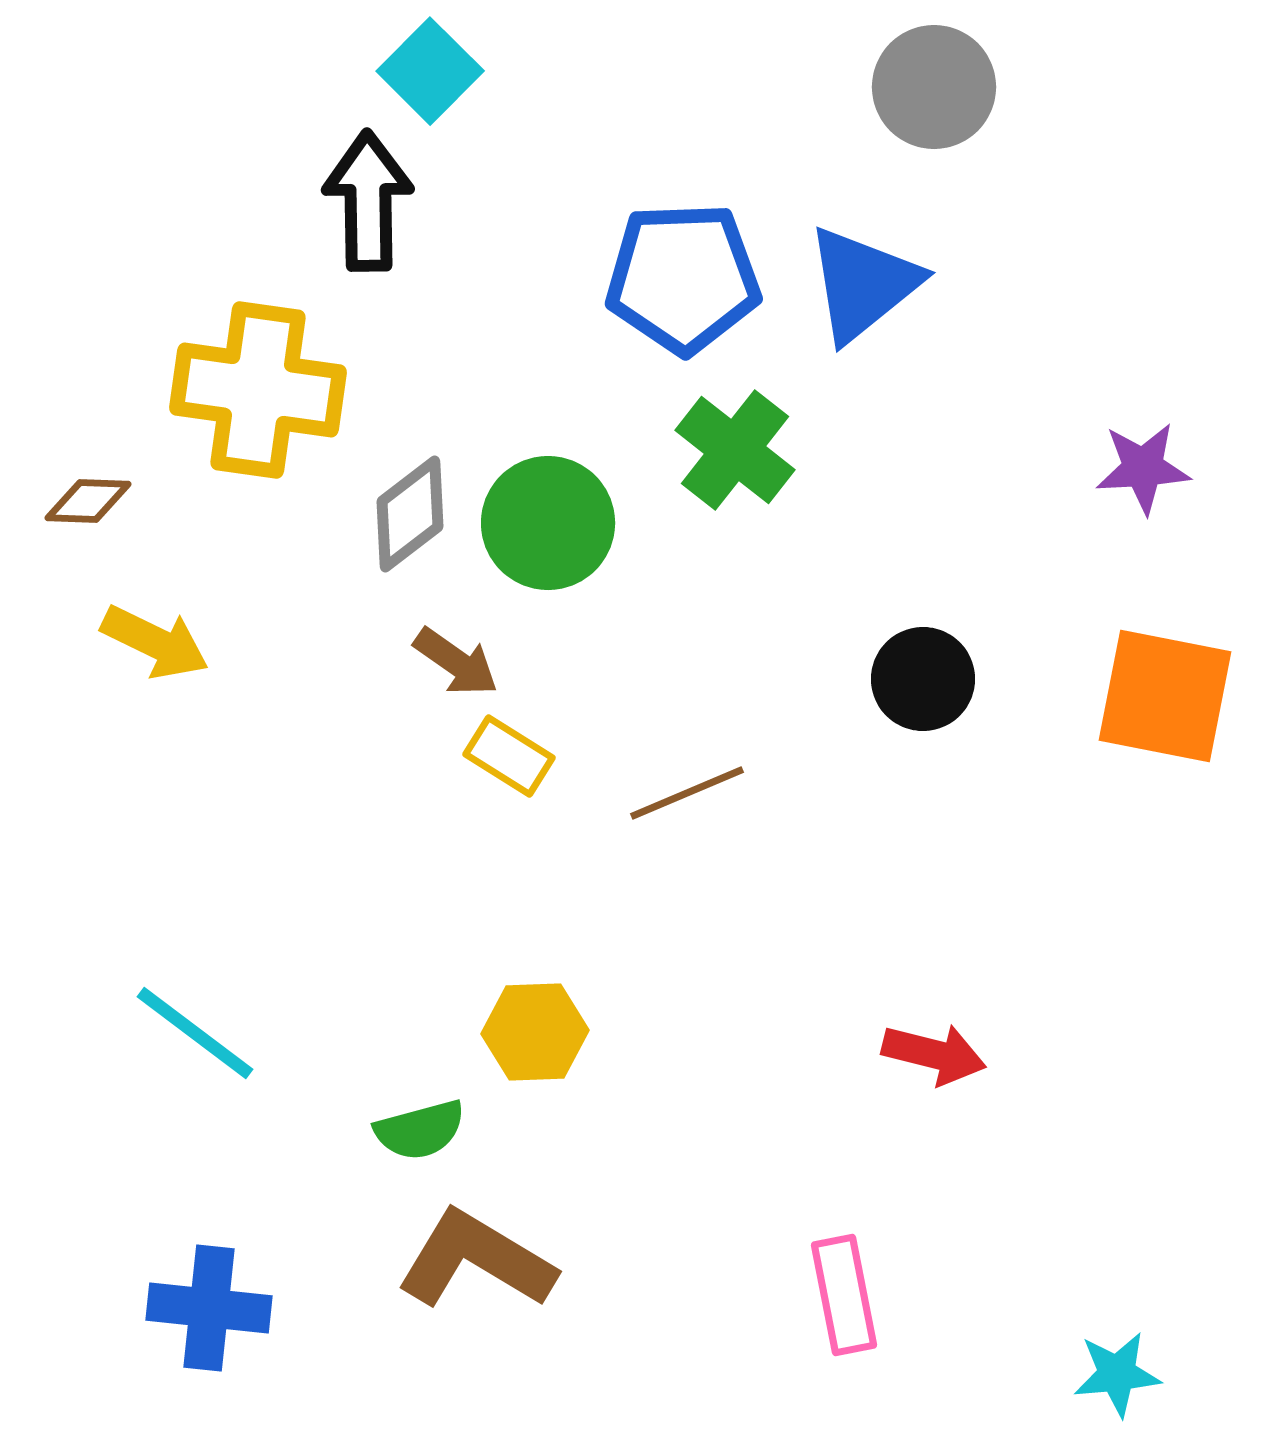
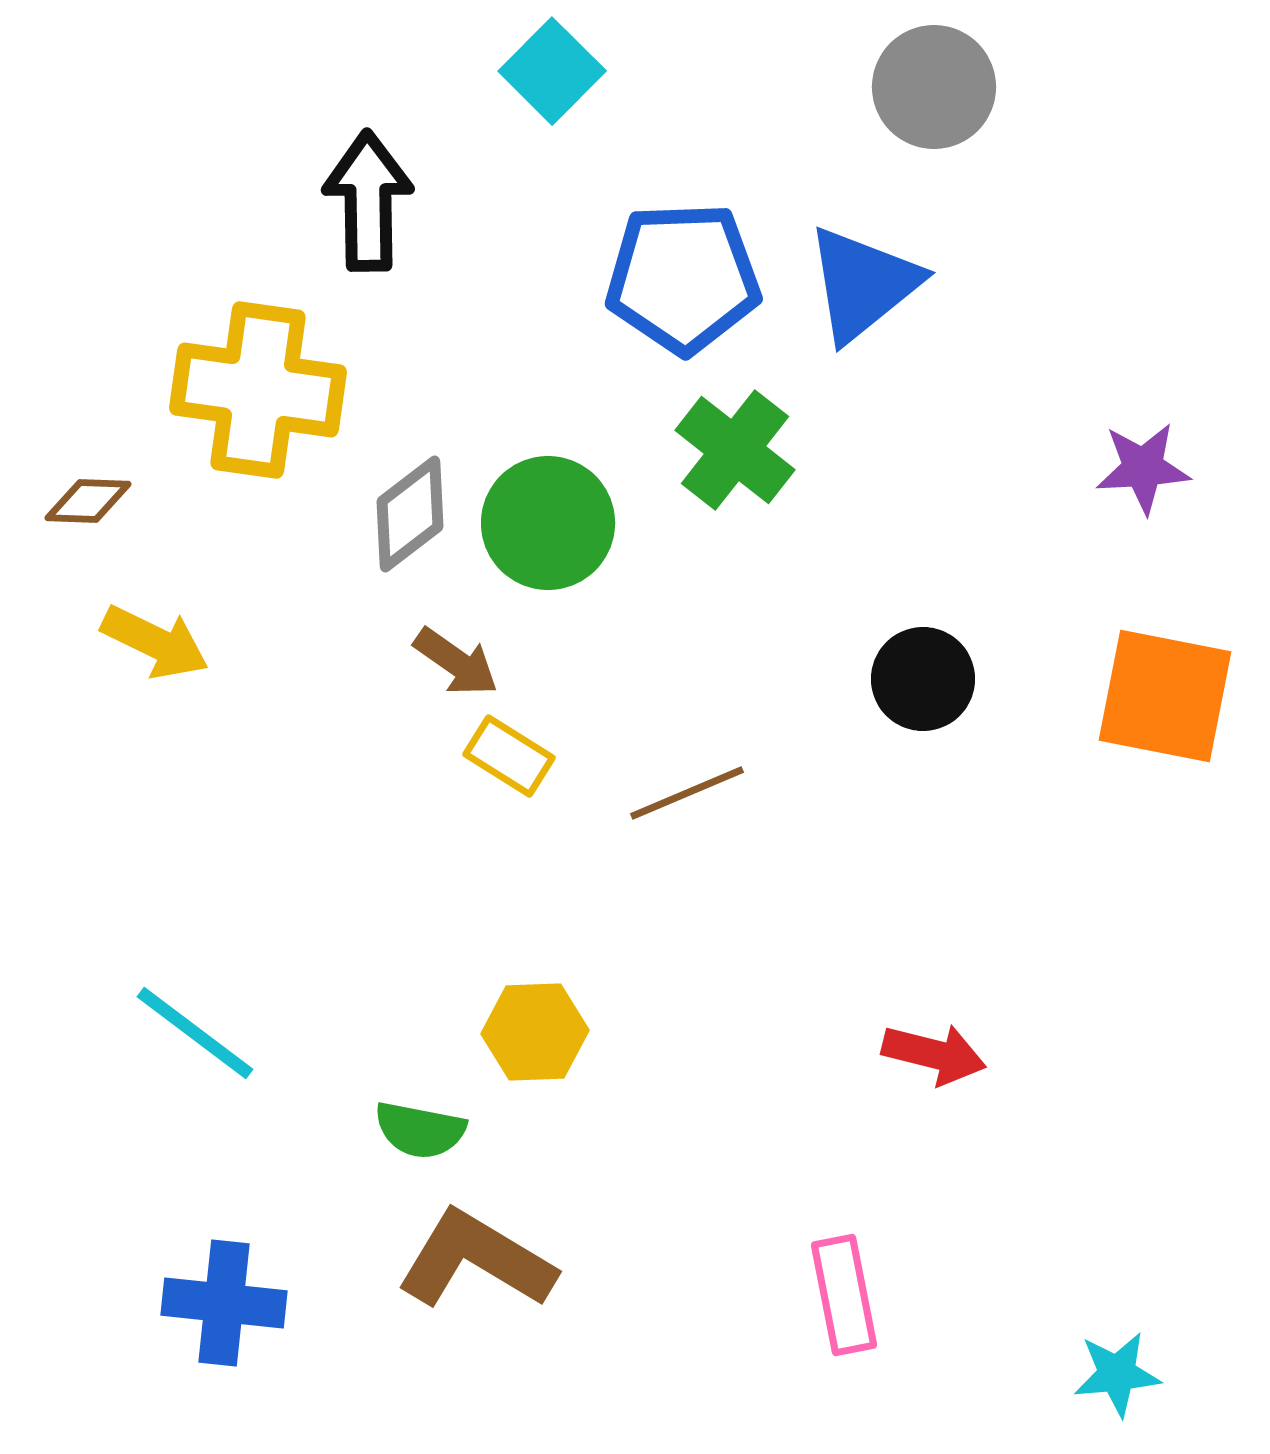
cyan square: moved 122 px right
green semicircle: rotated 26 degrees clockwise
blue cross: moved 15 px right, 5 px up
